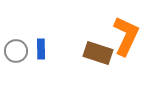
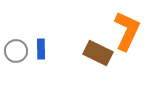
orange L-shape: moved 1 px right, 5 px up
brown rectangle: rotated 8 degrees clockwise
